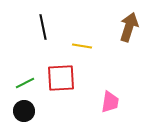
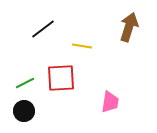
black line: moved 2 px down; rotated 65 degrees clockwise
